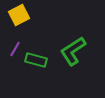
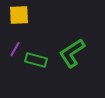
yellow square: rotated 25 degrees clockwise
green L-shape: moved 1 px left, 2 px down
